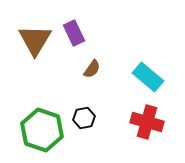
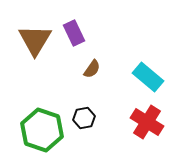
red cross: rotated 16 degrees clockwise
